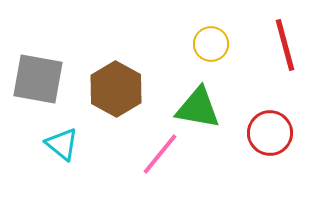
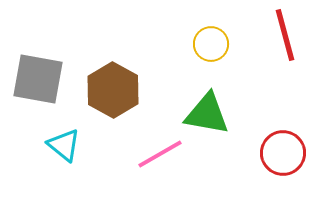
red line: moved 10 px up
brown hexagon: moved 3 px left, 1 px down
green triangle: moved 9 px right, 6 px down
red circle: moved 13 px right, 20 px down
cyan triangle: moved 2 px right, 1 px down
pink line: rotated 21 degrees clockwise
